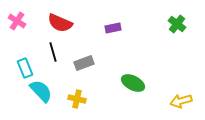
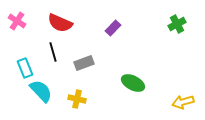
green cross: rotated 24 degrees clockwise
purple rectangle: rotated 35 degrees counterclockwise
yellow arrow: moved 2 px right, 1 px down
